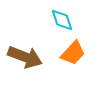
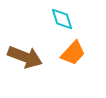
cyan diamond: moved 1 px up
